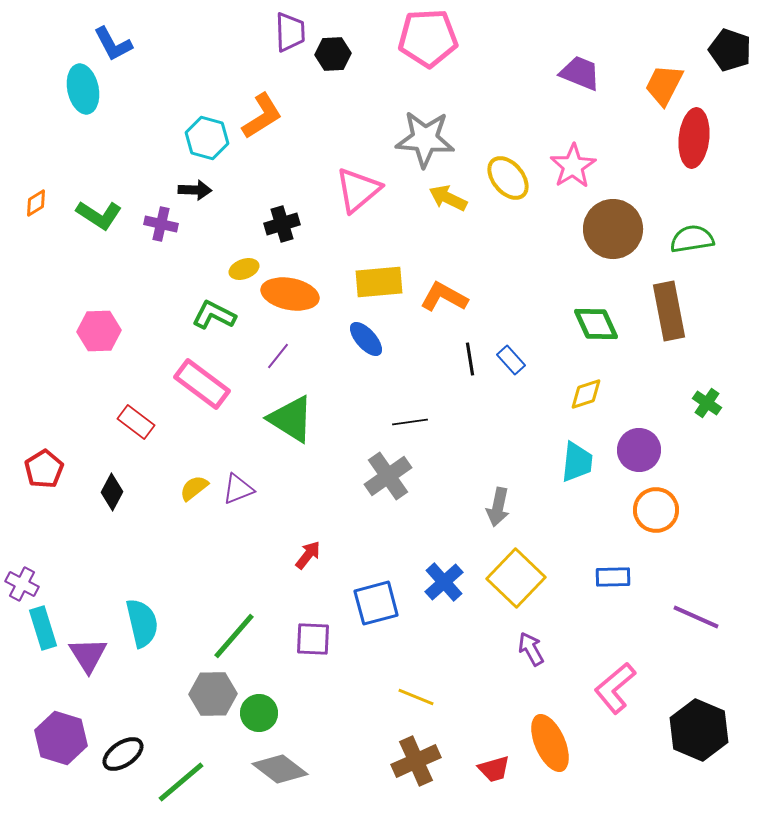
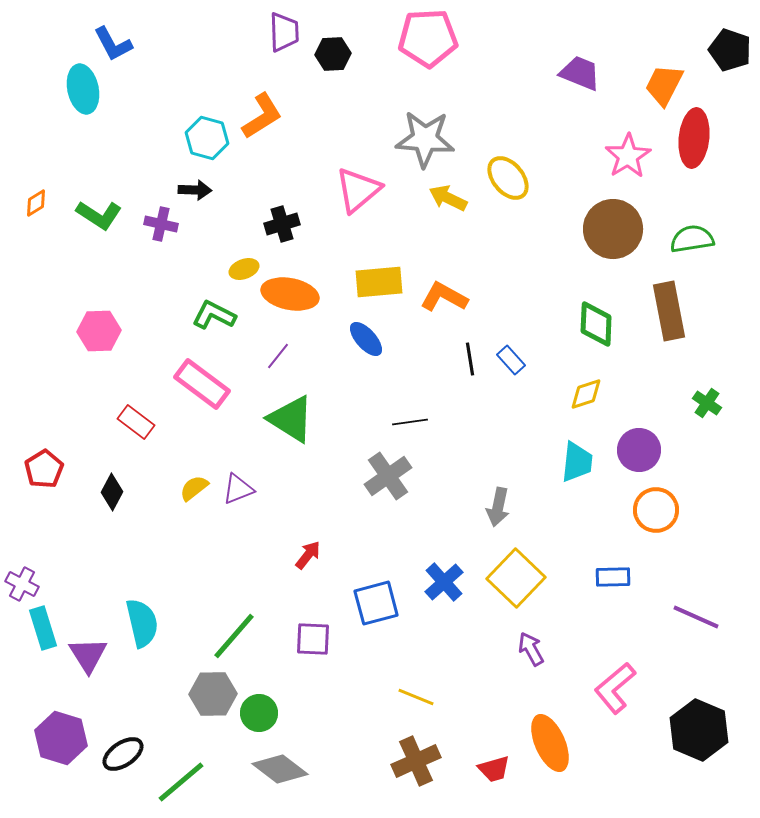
purple trapezoid at (290, 32): moved 6 px left
pink star at (573, 166): moved 55 px right, 10 px up
green diamond at (596, 324): rotated 27 degrees clockwise
